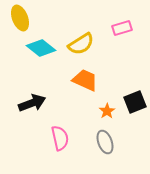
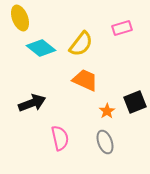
yellow semicircle: rotated 20 degrees counterclockwise
